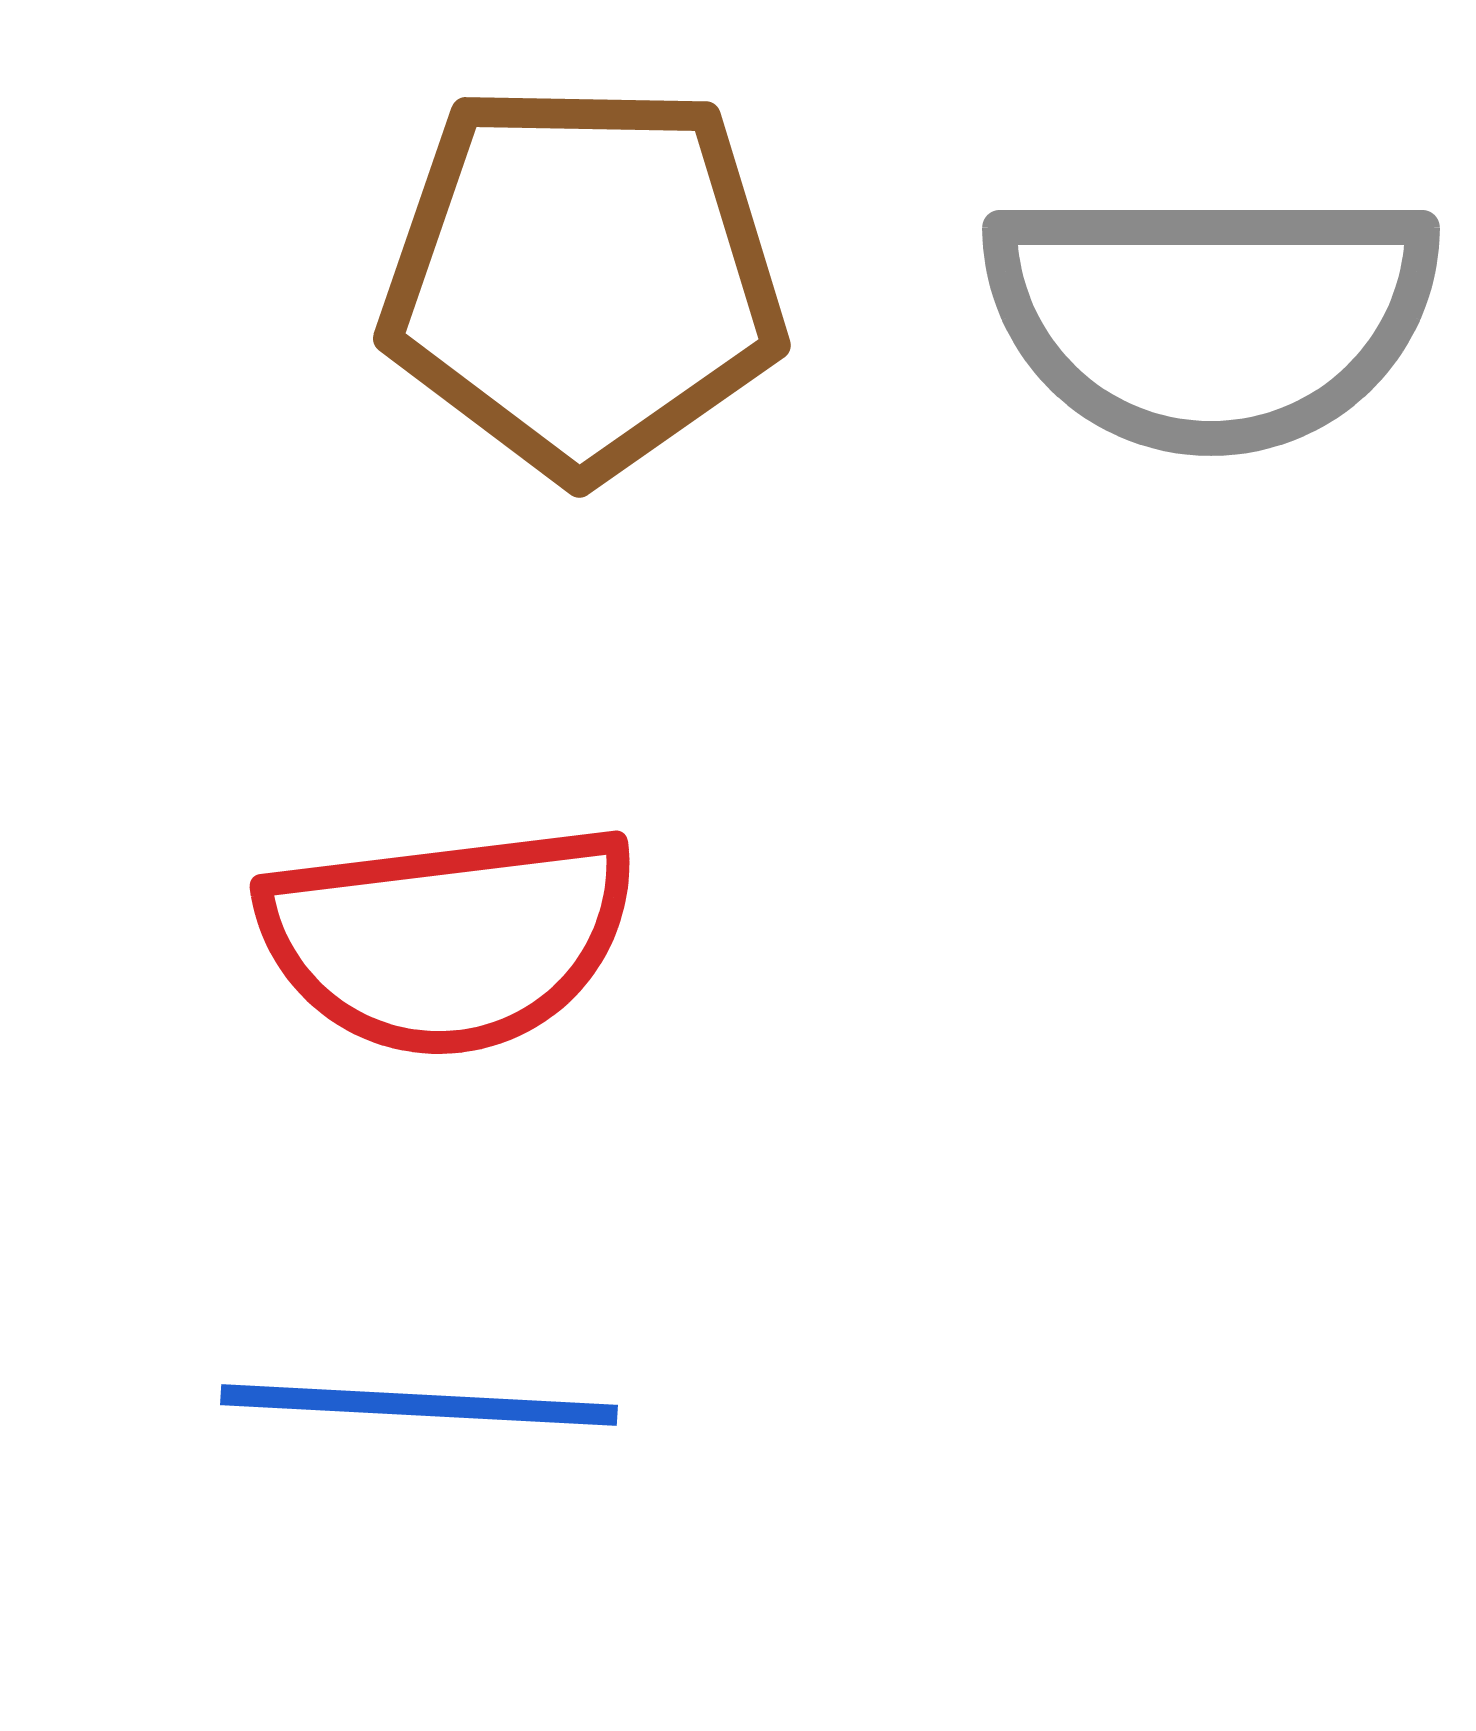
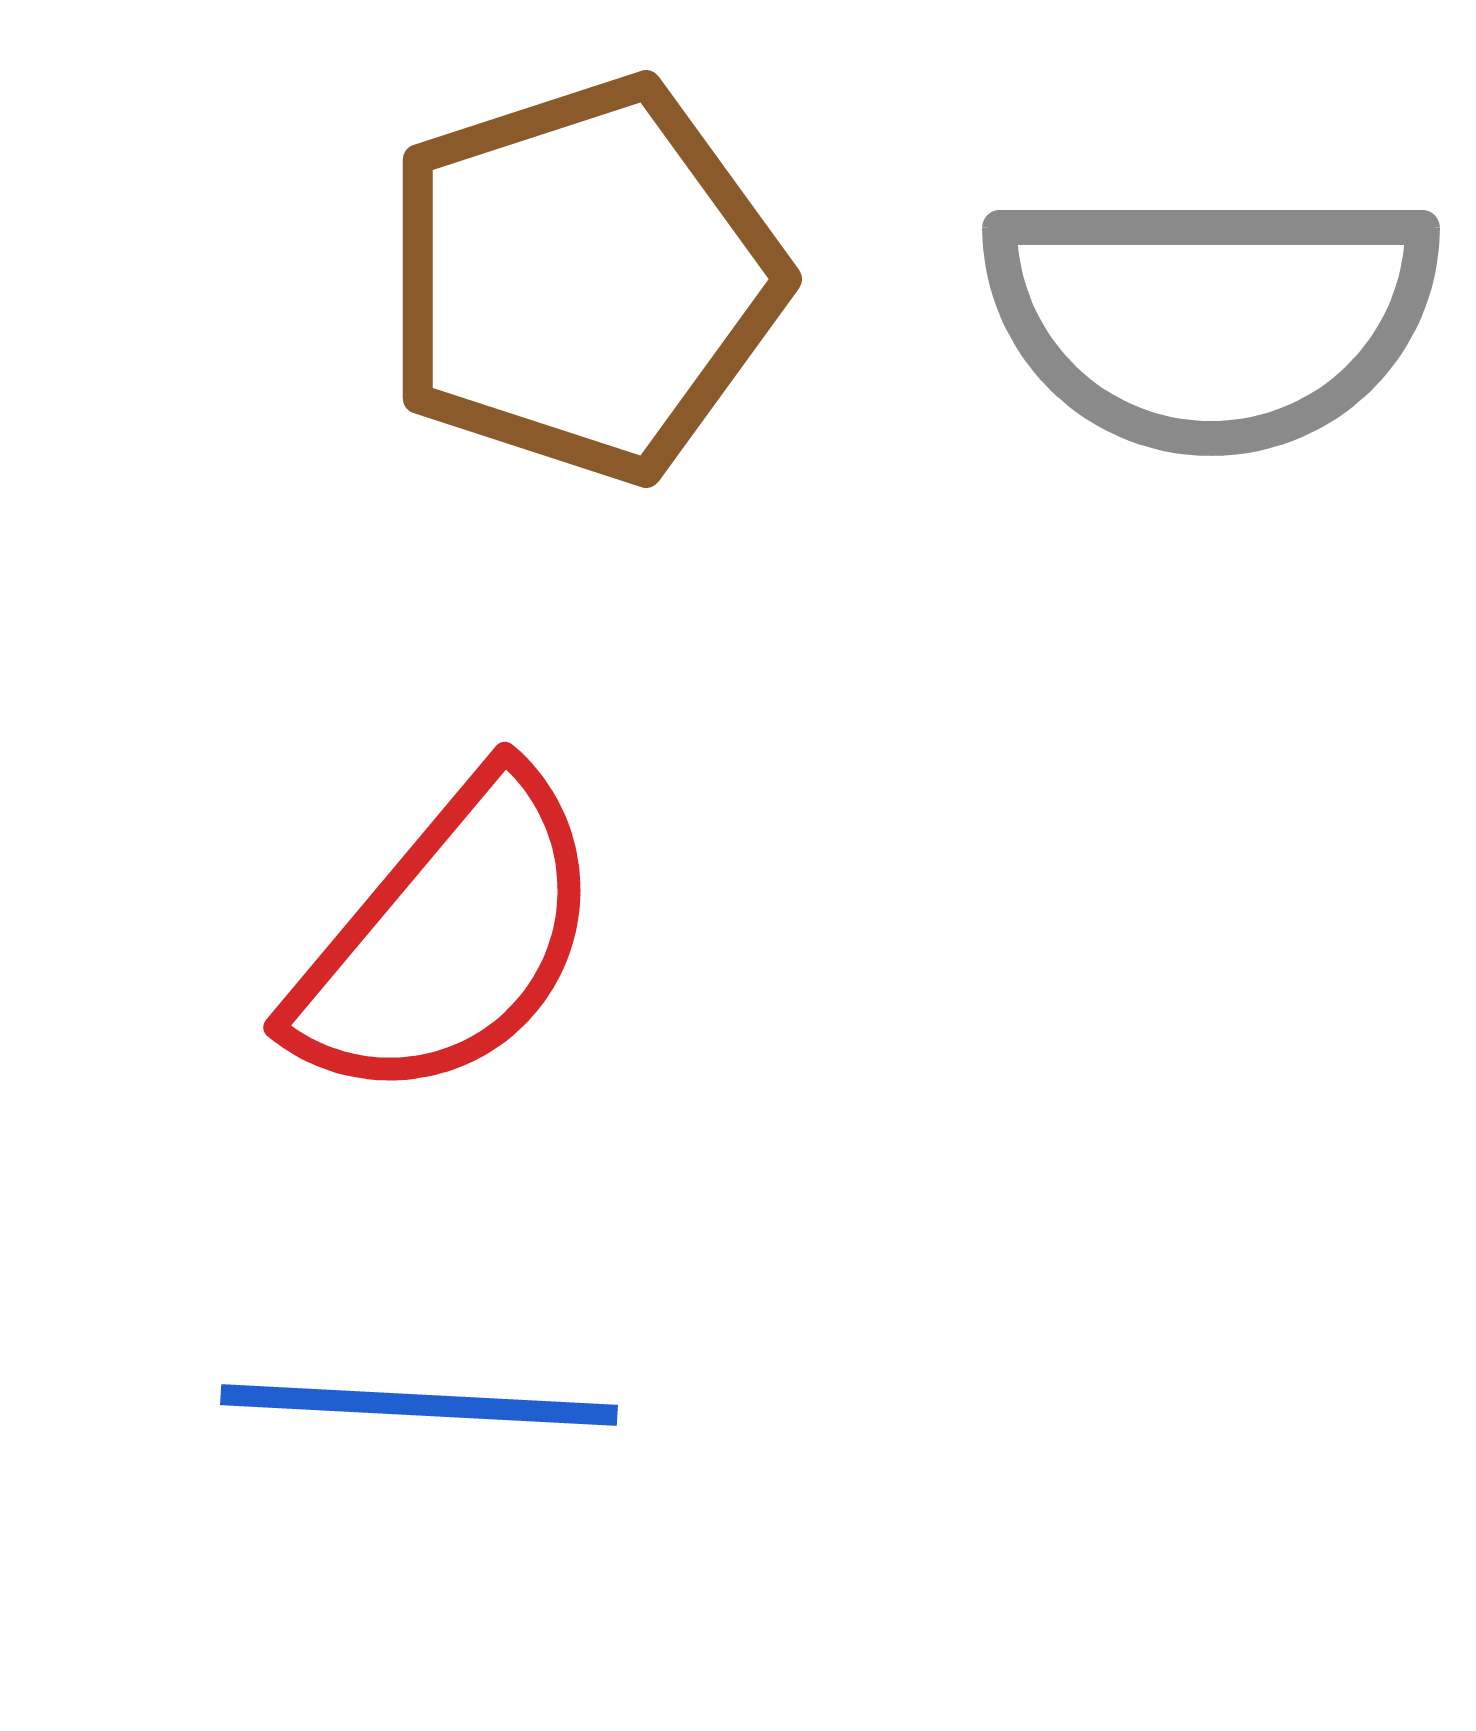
brown pentagon: rotated 19 degrees counterclockwise
red semicircle: rotated 43 degrees counterclockwise
